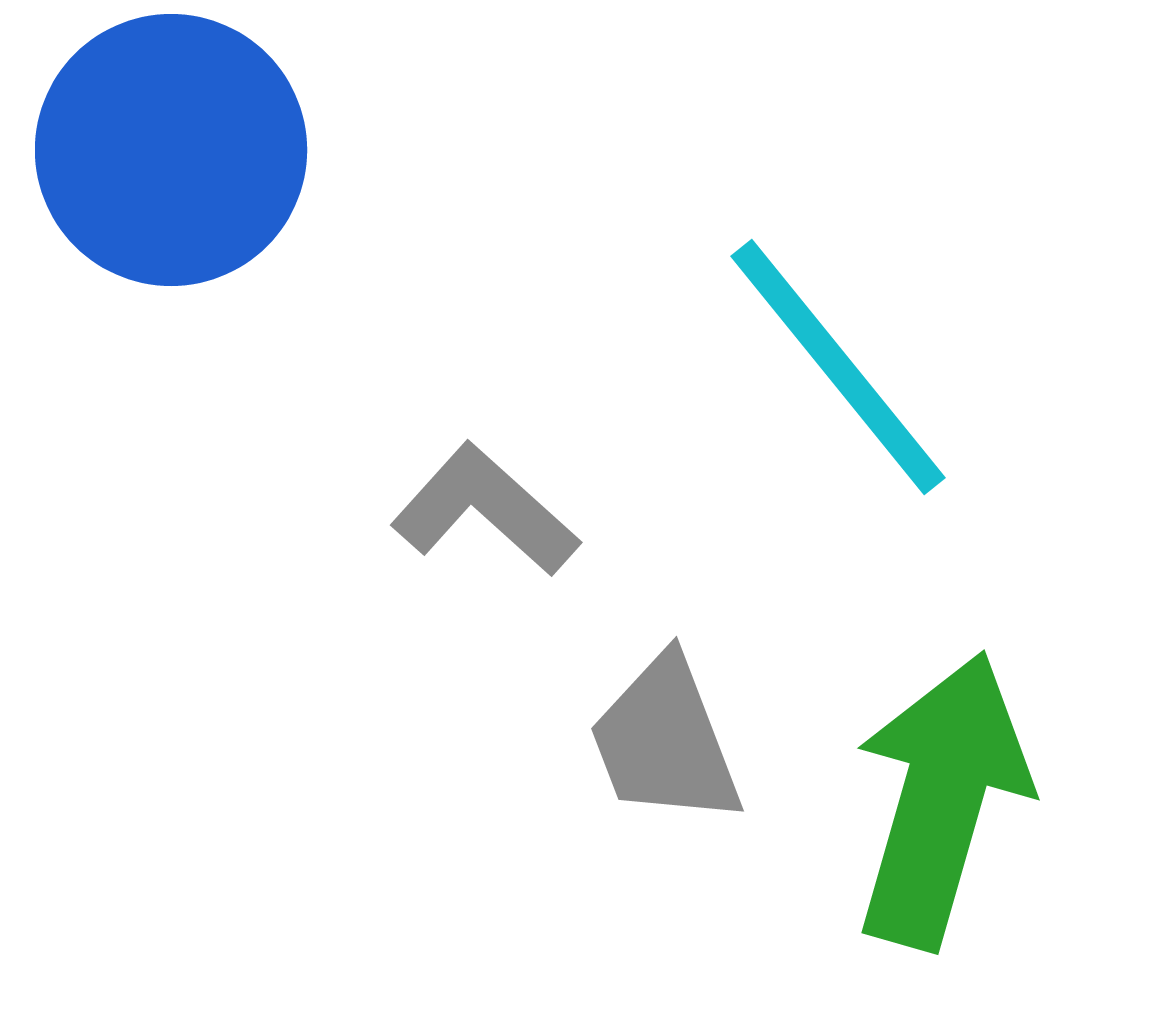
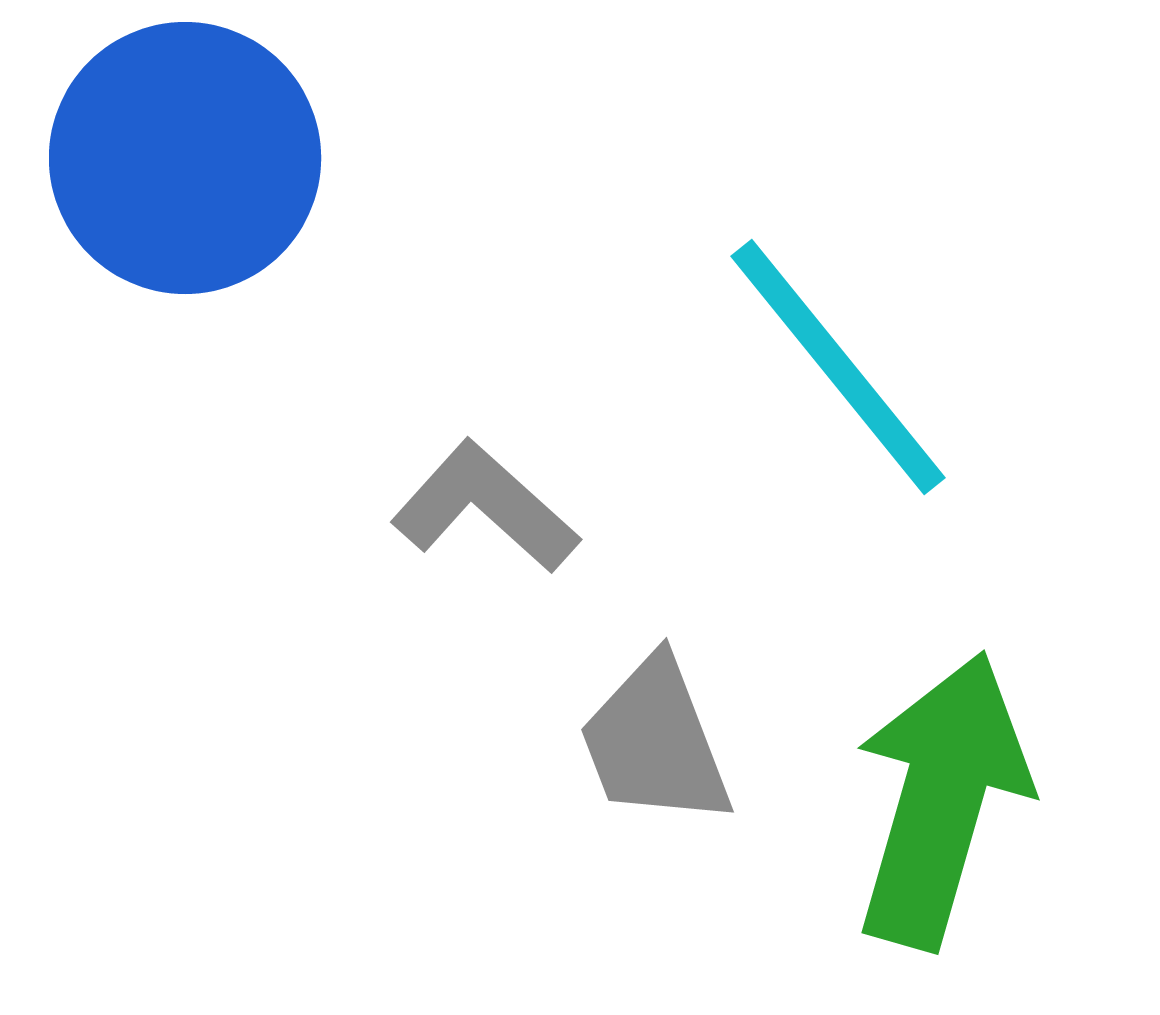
blue circle: moved 14 px right, 8 px down
gray L-shape: moved 3 px up
gray trapezoid: moved 10 px left, 1 px down
